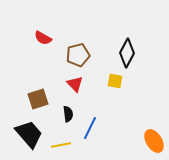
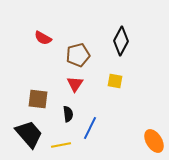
black diamond: moved 6 px left, 12 px up
red triangle: rotated 18 degrees clockwise
brown square: rotated 25 degrees clockwise
